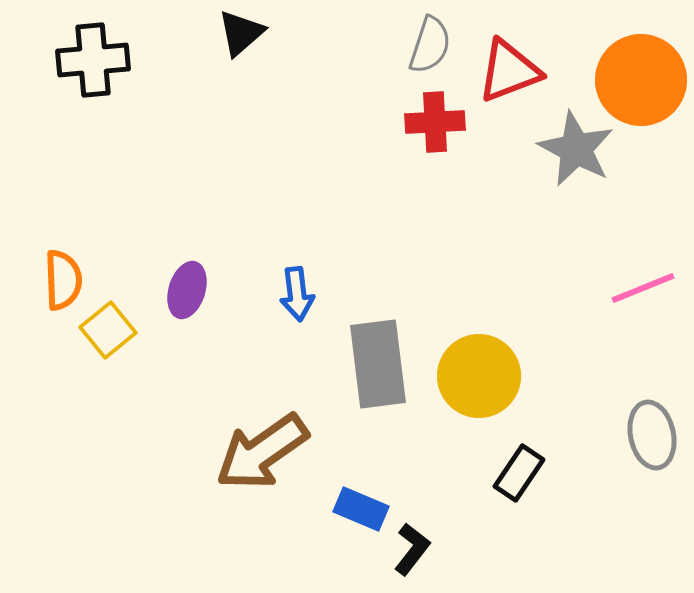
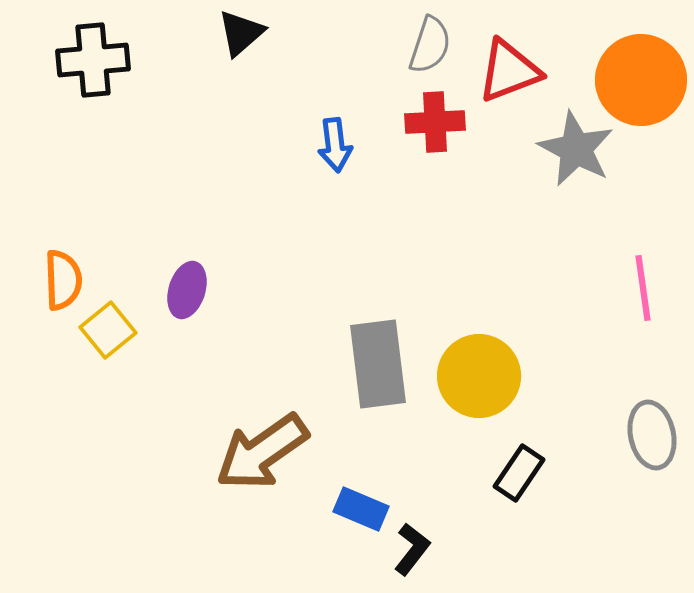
pink line: rotated 76 degrees counterclockwise
blue arrow: moved 38 px right, 149 px up
